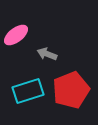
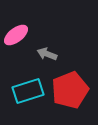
red pentagon: moved 1 px left
